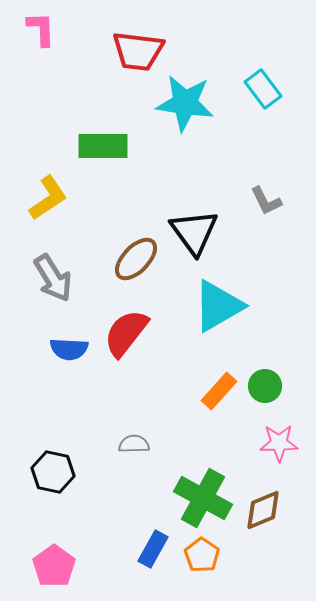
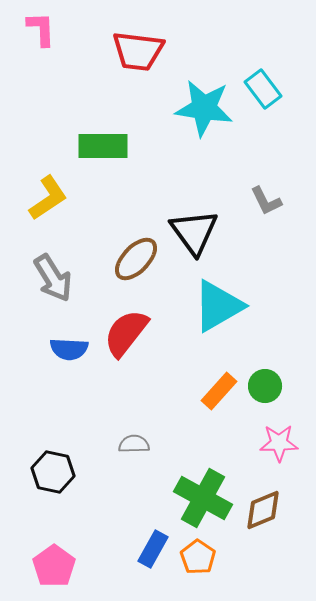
cyan star: moved 19 px right, 5 px down
orange pentagon: moved 4 px left, 2 px down
